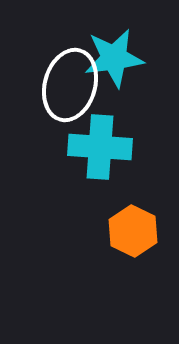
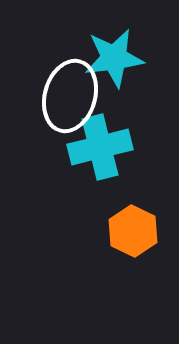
white ellipse: moved 11 px down
cyan cross: rotated 18 degrees counterclockwise
